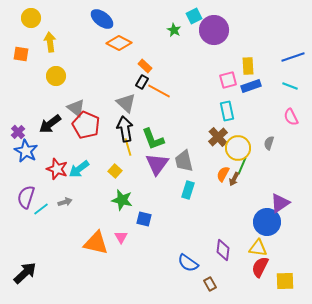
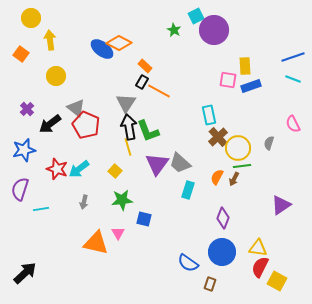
cyan square at (194, 16): moved 2 px right
blue ellipse at (102, 19): moved 30 px down
yellow arrow at (50, 42): moved 2 px up
orange square at (21, 54): rotated 28 degrees clockwise
yellow rectangle at (248, 66): moved 3 px left
pink square at (228, 80): rotated 24 degrees clockwise
cyan line at (290, 86): moved 3 px right, 7 px up
gray triangle at (126, 103): rotated 20 degrees clockwise
cyan rectangle at (227, 111): moved 18 px left, 4 px down
pink semicircle at (291, 117): moved 2 px right, 7 px down
black arrow at (125, 129): moved 4 px right, 2 px up
purple cross at (18, 132): moved 9 px right, 23 px up
green L-shape at (153, 139): moved 5 px left, 8 px up
blue star at (26, 151): moved 2 px left, 1 px up; rotated 30 degrees clockwise
gray trapezoid at (184, 161): moved 4 px left, 2 px down; rotated 35 degrees counterclockwise
green line at (242, 166): rotated 60 degrees clockwise
orange semicircle at (223, 174): moved 6 px left, 3 px down
purple semicircle at (26, 197): moved 6 px left, 8 px up
green star at (122, 200): rotated 20 degrees counterclockwise
gray arrow at (65, 202): moved 19 px right; rotated 120 degrees clockwise
purple triangle at (280, 203): moved 1 px right, 2 px down
cyan line at (41, 209): rotated 28 degrees clockwise
blue circle at (267, 222): moved 45 px left, 30 px down
pink triangle at (121, 237): moved 3 px left, 4 px up
purple diamond at (223, 250): moved 32 px up; rotated 15 degrees clockwise
yellow square at (285, 281): moved 8 px left; rotated 30 degrees clockwise
brown rectangle at (210, 284): rotated 48 degrees clockwise
